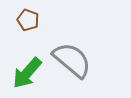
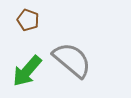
green arrow: moved 2 px up
